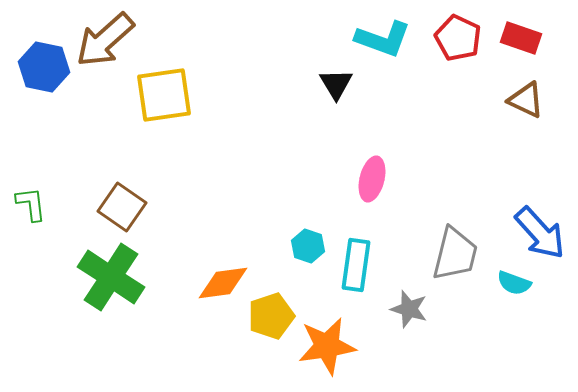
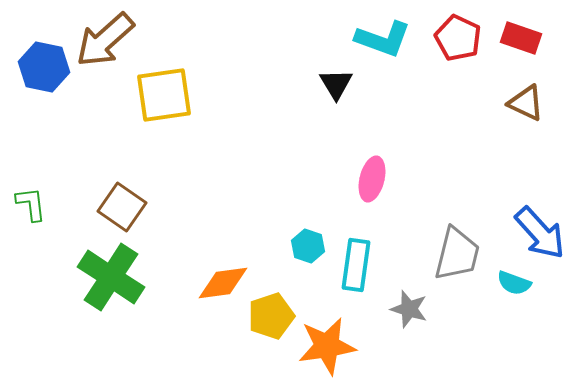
brown triangle: moved 3 px down
gray trapezoid: moved 2 px right
